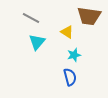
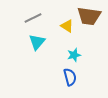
gray line: moved 2 px right; rotated 54 degrees counterclockwise
yellow triangle: moved 6 px up
